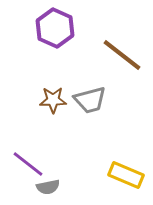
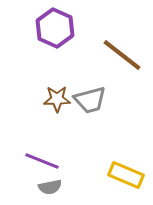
brown star: moved 4 px right, 1 px up
purple line: moved 14 px right, 3 px up; rotated 16 degrees counterclockwise
gray semicircle: moved 2 px right
